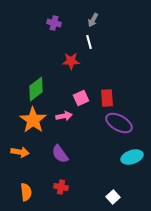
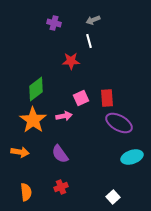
gray arrow: rotated 40 degrees clockwise
white line: moved 1 px up
red cross: rotated 32 degrees counterclockwise
